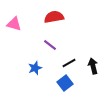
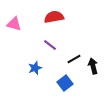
black line: moved 5 px right, 4 px up
